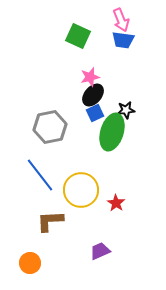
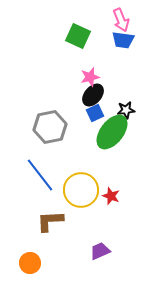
green ellipse: rotated 21 degrees clockwise
red star: moved 5 px left, 7 px up; rotated 12 degrees counterclockwise
